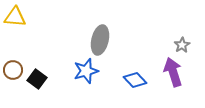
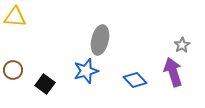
black square: moved 8 px right, 5 px down
